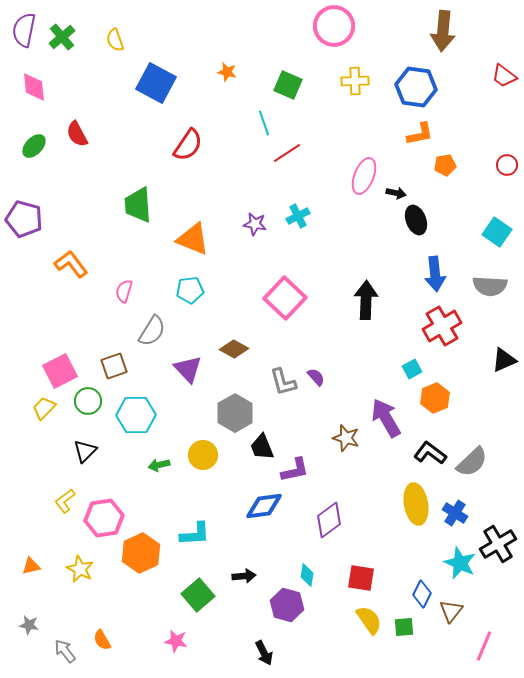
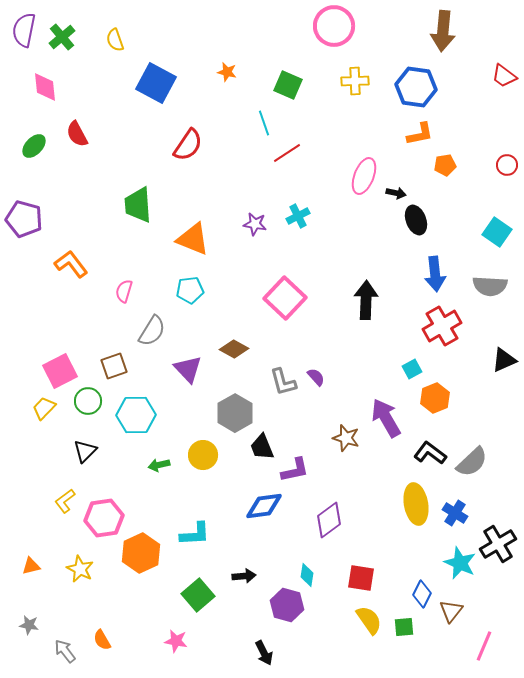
pink diamond at (34, 87): moved 11 px right
